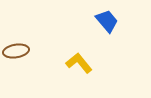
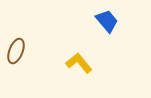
brown ellipse: rotated 60 degrees counterclockwise
